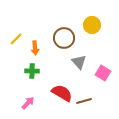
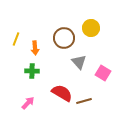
yellow circle: moved 1 px left, 3 px down
yellow line: rotated 24 degrees counterclockwise
